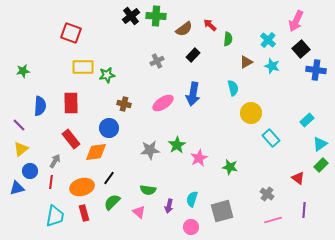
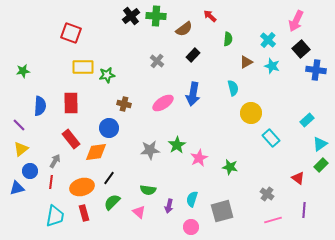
red arrow at (210, 25): moved 9 px up
gray cross at (157, 61): rotated 24 degrees counterclockwise
